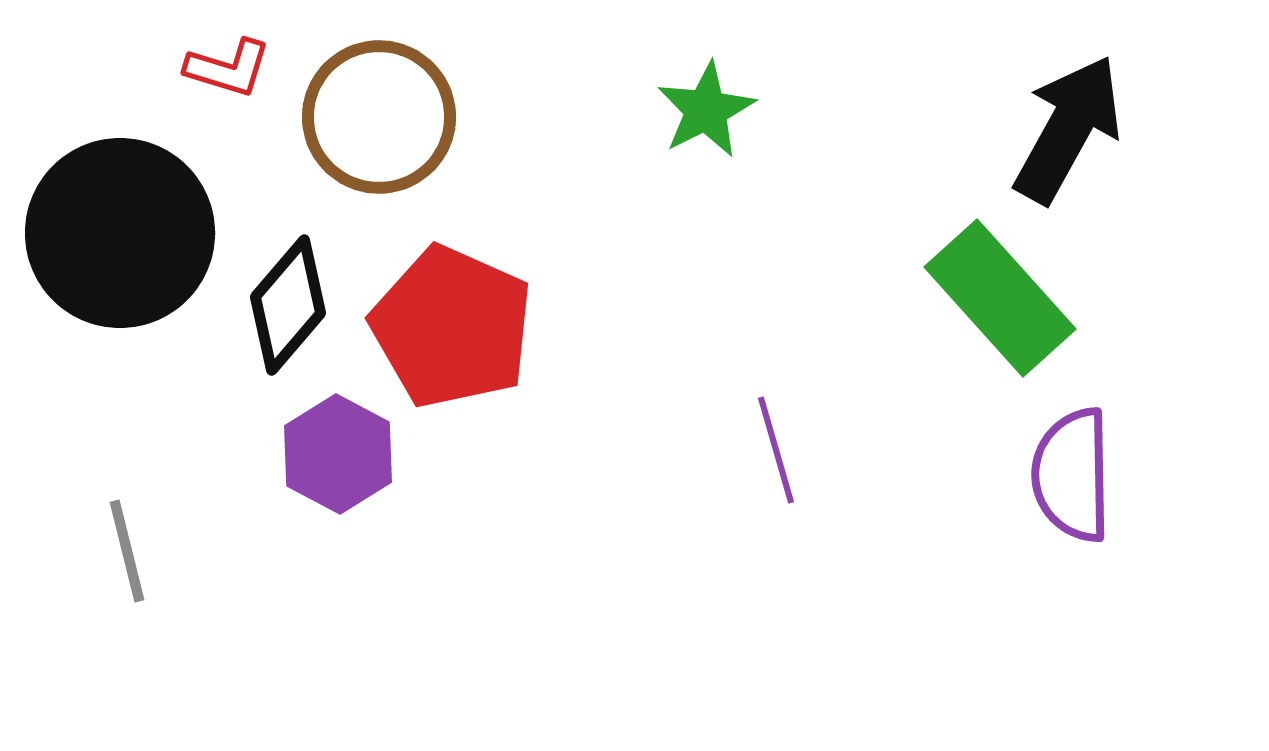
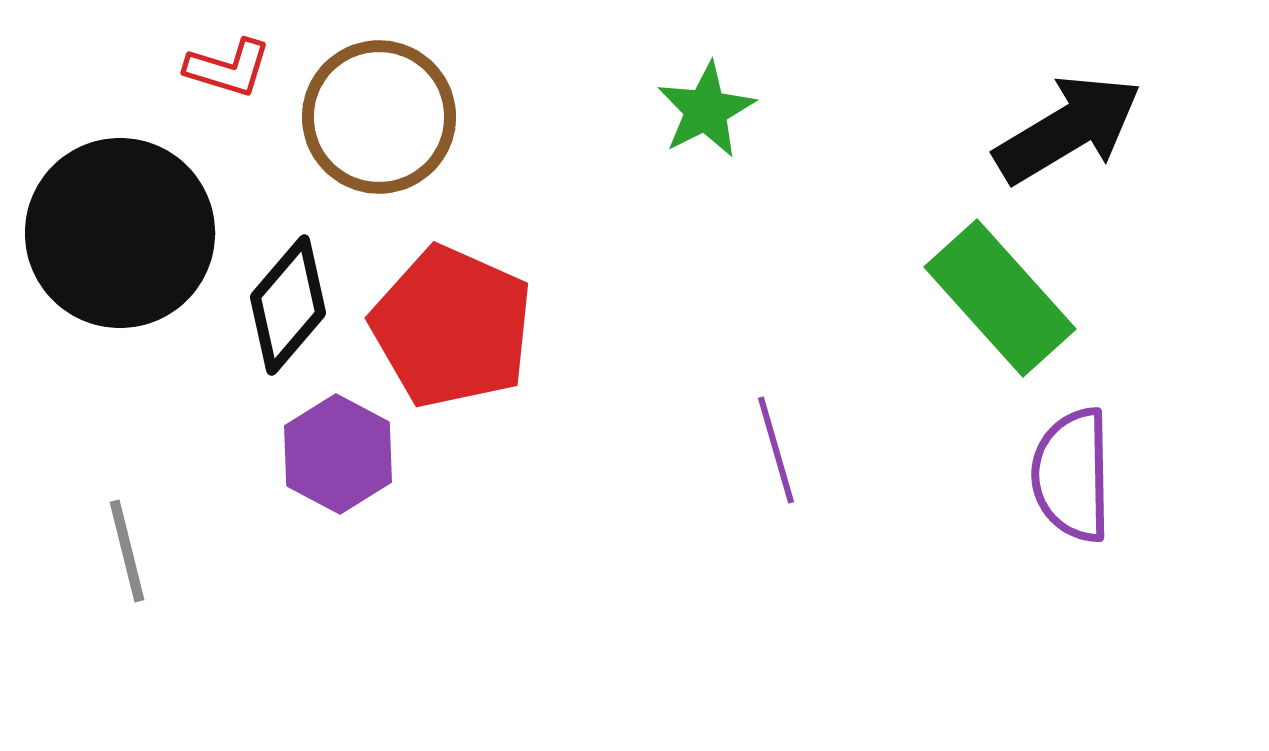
black arrow: rotated 30 degrees clockwise
